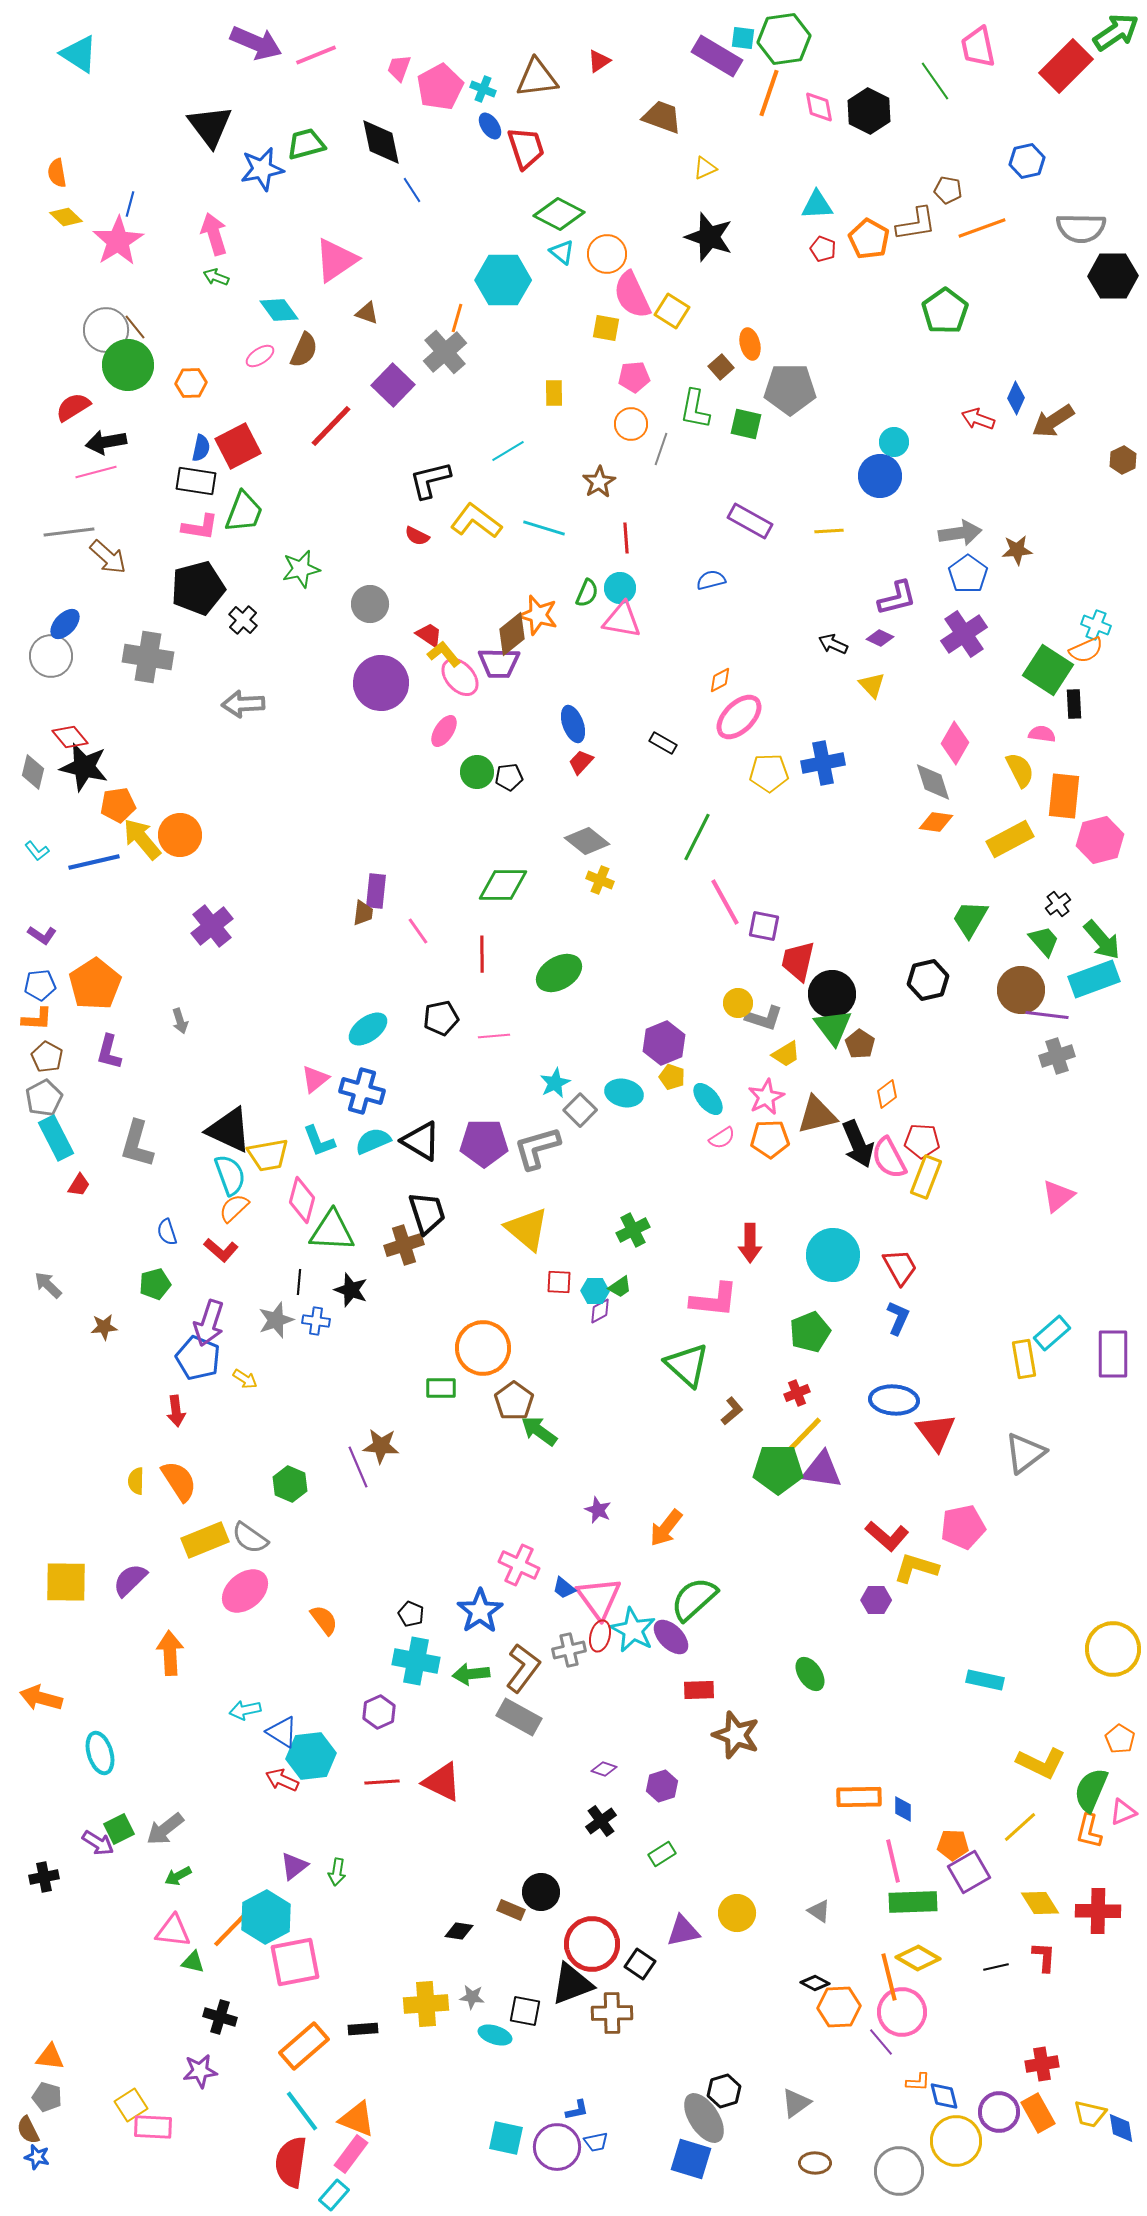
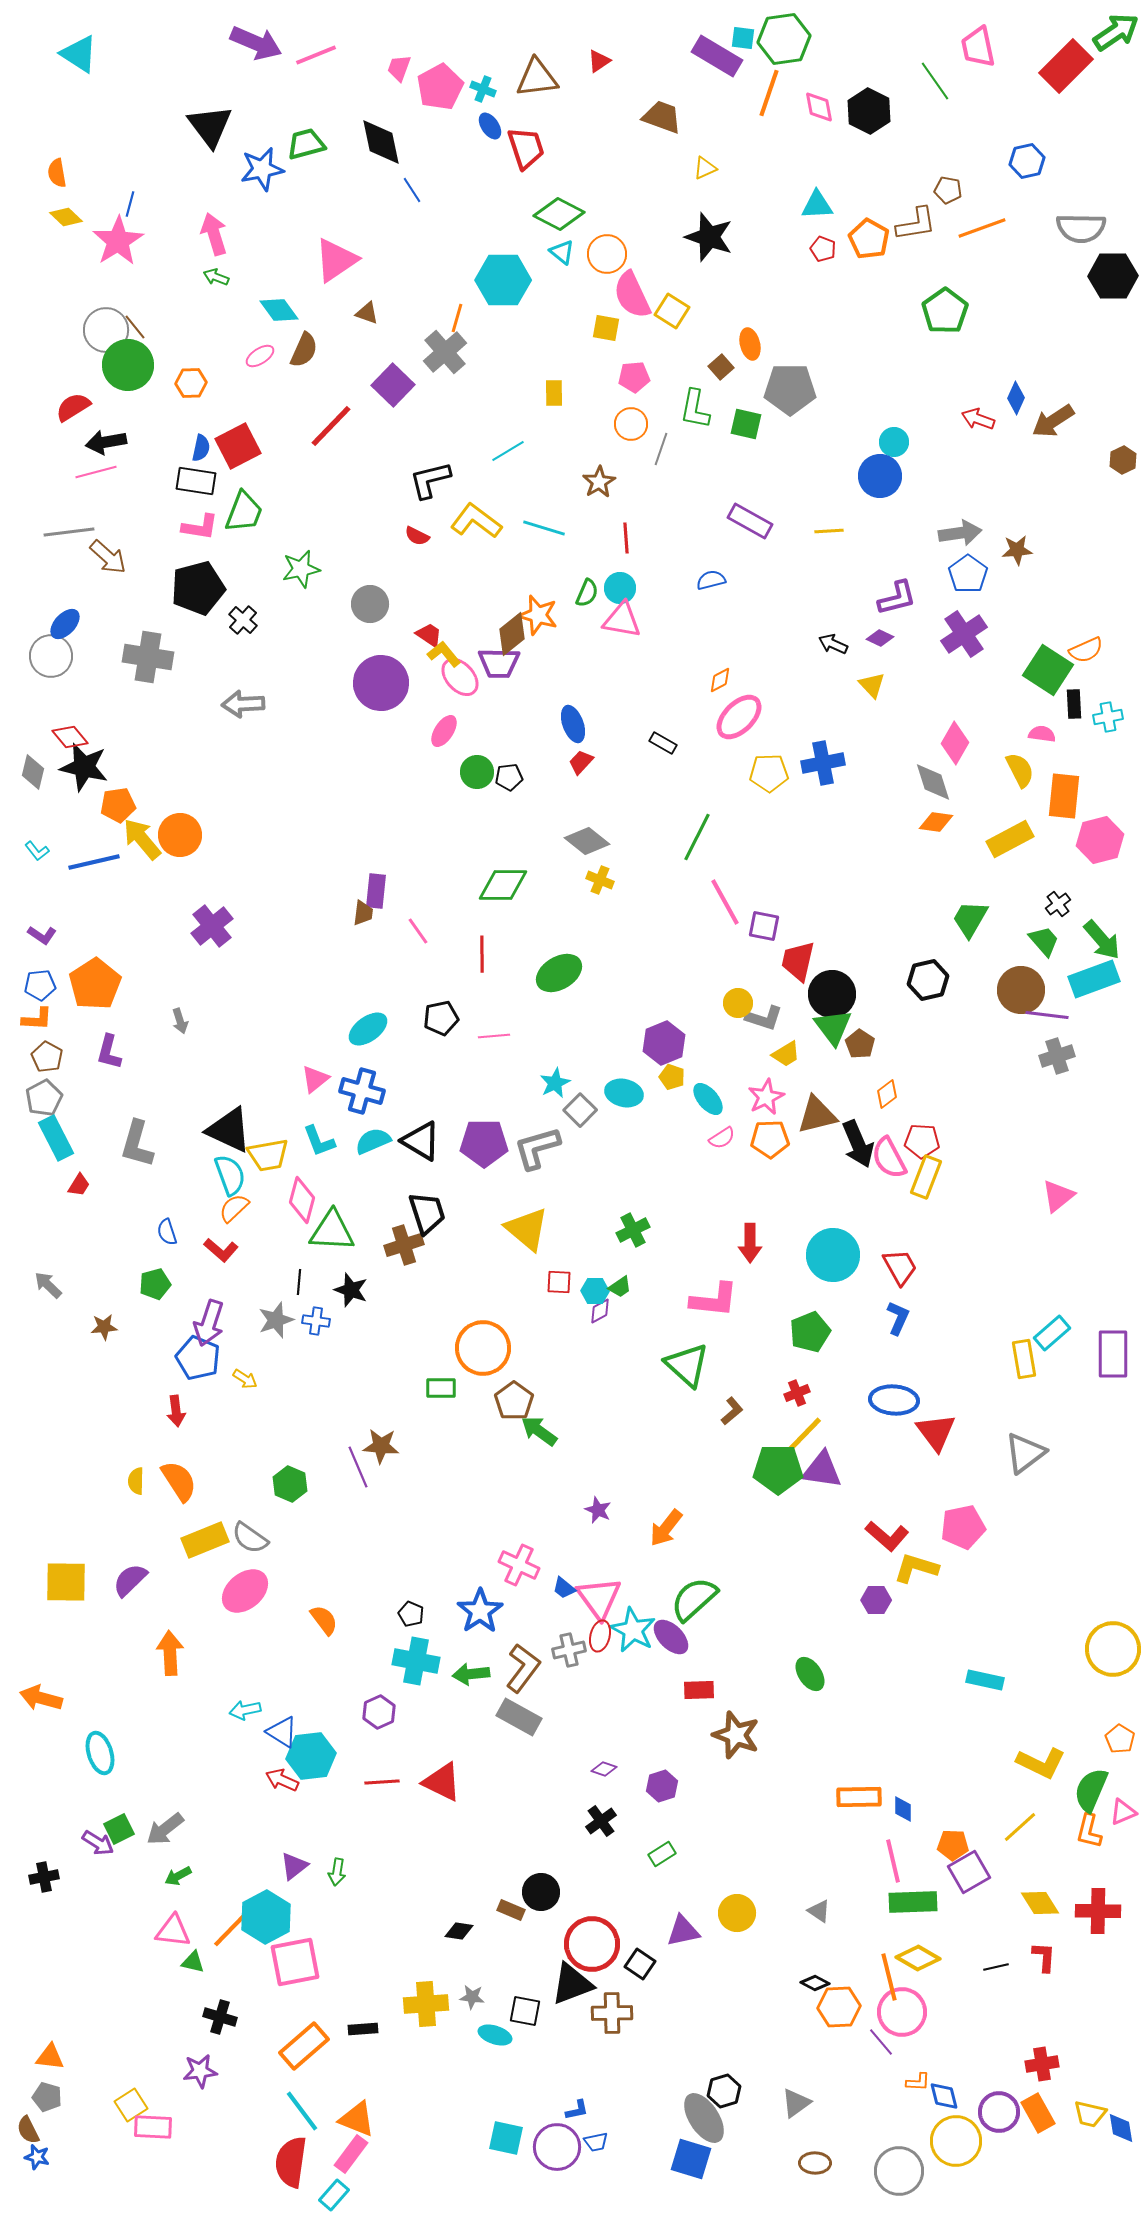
cyan cross at (1096, 625): moved 12 px right, 92 px down; rotated 32 degrees counterclockwise
